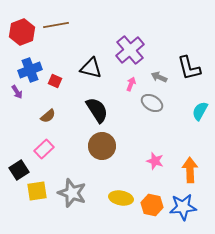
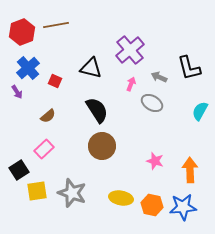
blue cross: moved 2 px left, 2 px up; rotated 20 degrees counterclockwise
